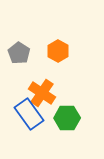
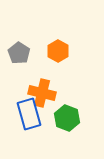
orange cross: rotated 20 degrees counterclockwise
blue rectangle: rotated 20 degrees clockwise
green hexagon: rotated 20 degrees clockwise
